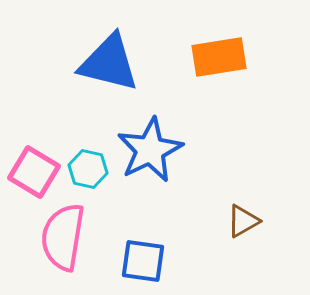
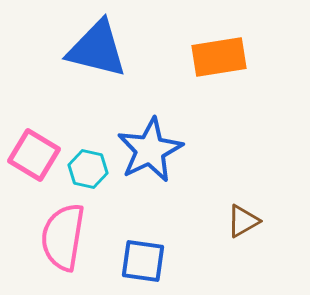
blue triangle: moved 12 px left, 14 px up
pink square: moved 17 px up
